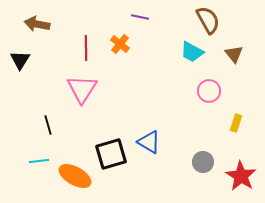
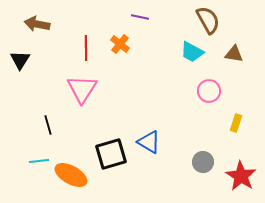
brown triangle: rotated 42 degrees counterclockwise
orange ellipse: moved 4 px left, 1 px up
